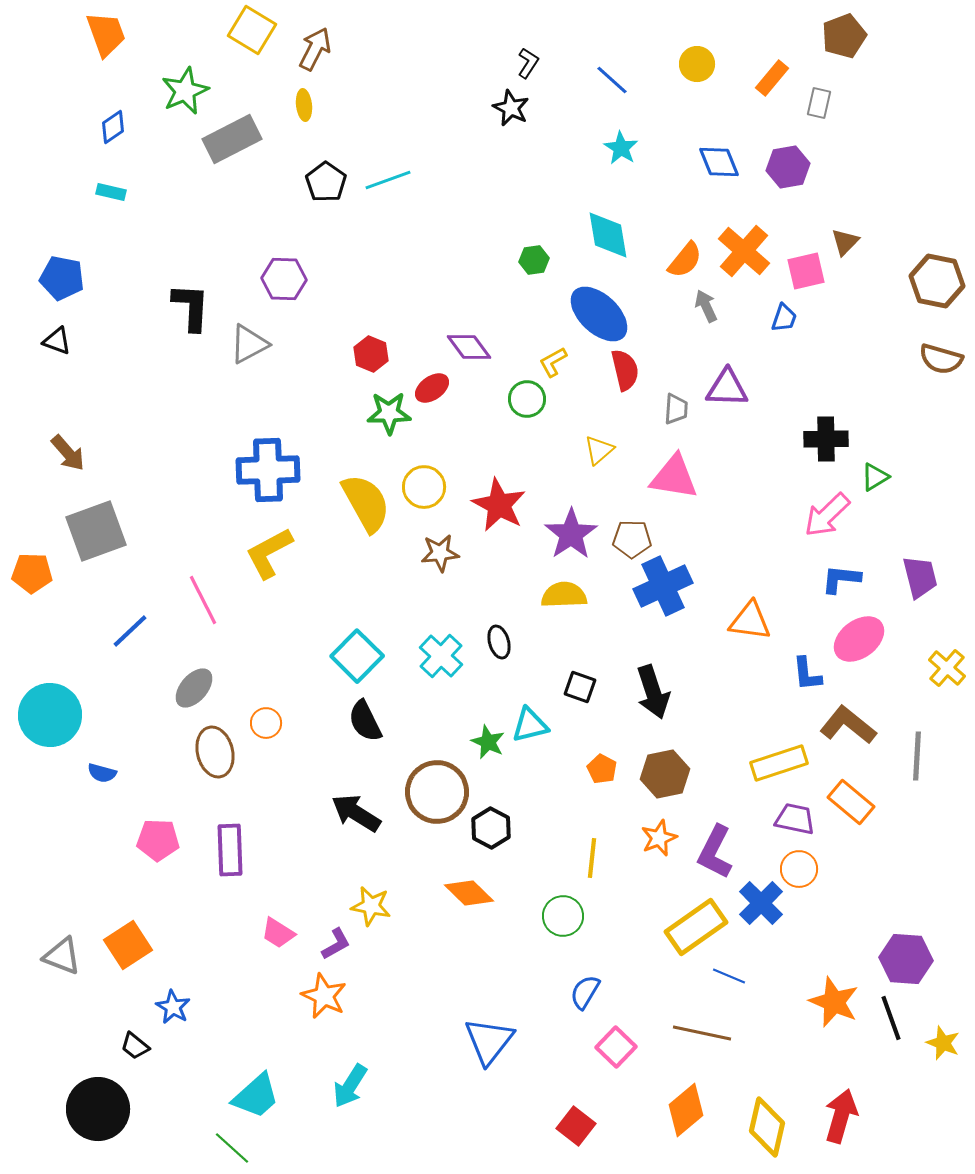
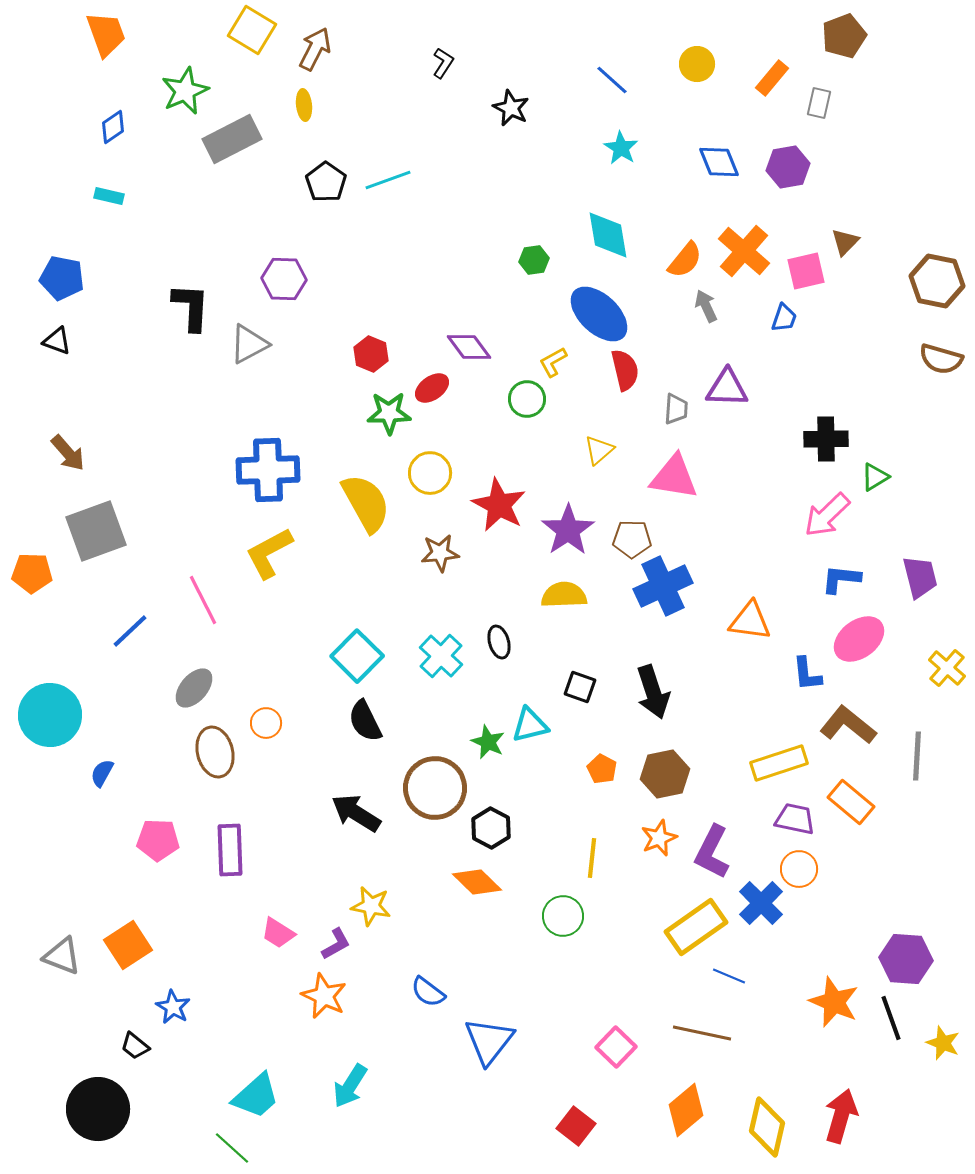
black L-shape at (528, 63): moved 85 px left
cyan rectangle at (111, 192): moved 2 px left, 4 px down
yellow circle at (424, 487): moved 6 px right, 14 px up
purple star at (571, 534): moved 3 px left, 4 px up
blue semicircle at (102, 773): rotated 104 degrees clockwise
brown circle at (437, 792): moved 2 px left, 4 px up
purple L-shape at (715, 852): moved 3 px left
orange diamond at (469, 893): moved 8 px right, 11 px up
blue semicircle at (585, 992): moved 157 px left; rotated 84 degrees counterclockwise
